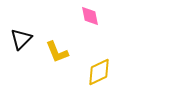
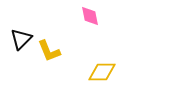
yellow L-shape: moved 8 px left, 1 px up
yellow diamond: moved 3 px right; rotated 24 degrees clockwise
